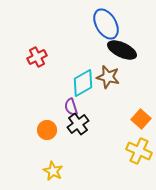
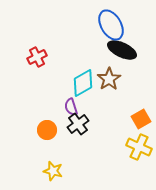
blue ellipse: moved 5 px right, 1 px down
brown star: moved 1 px right, 2 px down; rotated 25 degrees clockwise
orange square: rotated 18 degrees clockwise
yellow cross: moved 4 px up
yellow star: rotated 12 degrees counterclockwise
